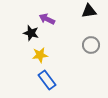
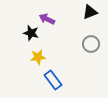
black triangle: moved 1 px right, 1 px down; rotated 14 degrees counterclockwise
gray circle: moved 1 px up
yellow star: moved 2 px left, 2 px down
blue rectangle: moved 6 px right
